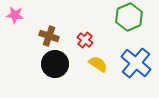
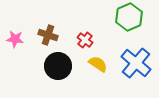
pink star: moved 24 px down
brown cross: moved 1 px left, 1 px up
black circle: moved 3 px right, 2 px down
